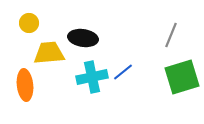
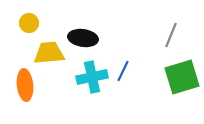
blue line: moved 1 px up; rotated 25 degrees counterclockwise
